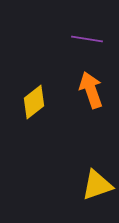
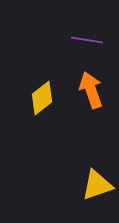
purple line: moved 1 px down
yellow diamond: moved 8 px right, 4 px up
